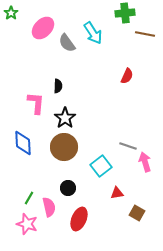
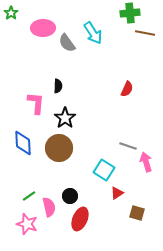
green cross: moved 5 px right
pink ellipse: rotated 45 degrees clockwise
brown line: moved 1 px up
red semicircle: moved 13 px down
brown circle: moved 5 px left, 1 px down
pink arrow: moved 1 px right
cyan square: moved 3 px right, 4 px down; rotated 20 degrees counterclockwise
black circle: moved 2 px right, 8 px down
red triangle: rotated 24 degrees counterclockwise
green line: moved 2 px up; rotated 24 degrees clockwise
brown square: rotated 14 degrees counterclockwise
red ellipse: moved 1 px right
